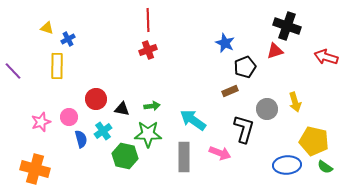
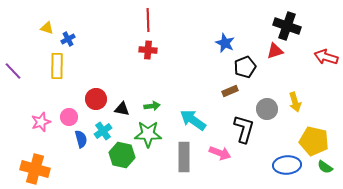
red cross: rotated 24 degrees clockwise
green hexagon: moved 3 px left, 1 px up
